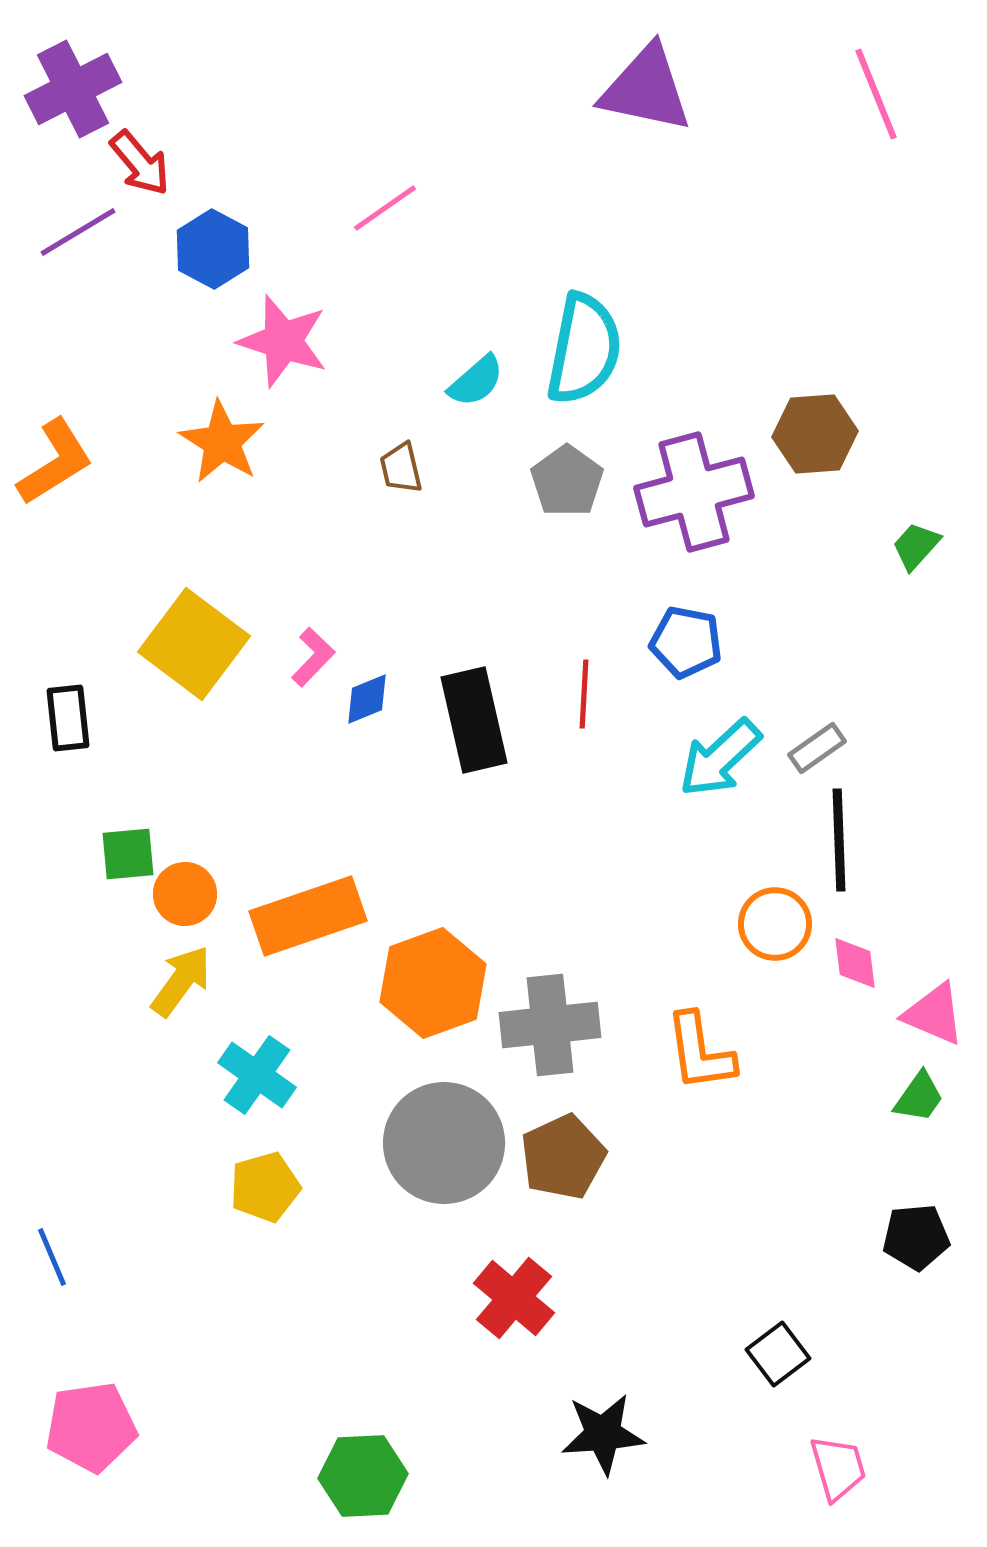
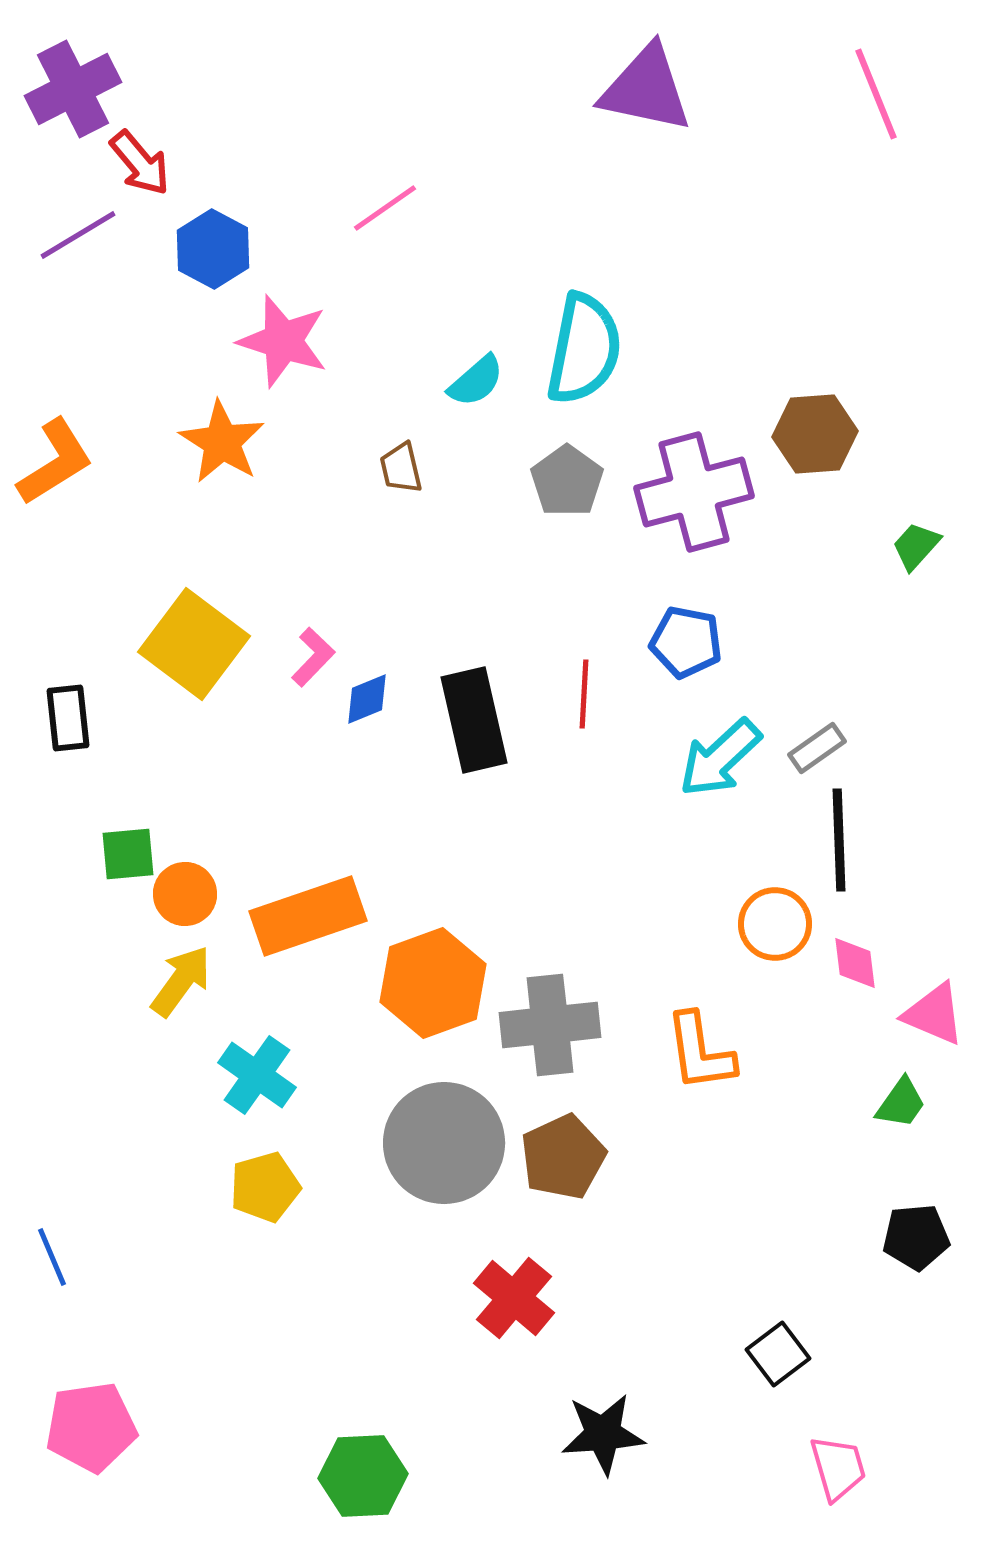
purple line at (78, 232): moved 3 px down
green trapezoid at (919, 1097): moved 18 px left, 6 px down
